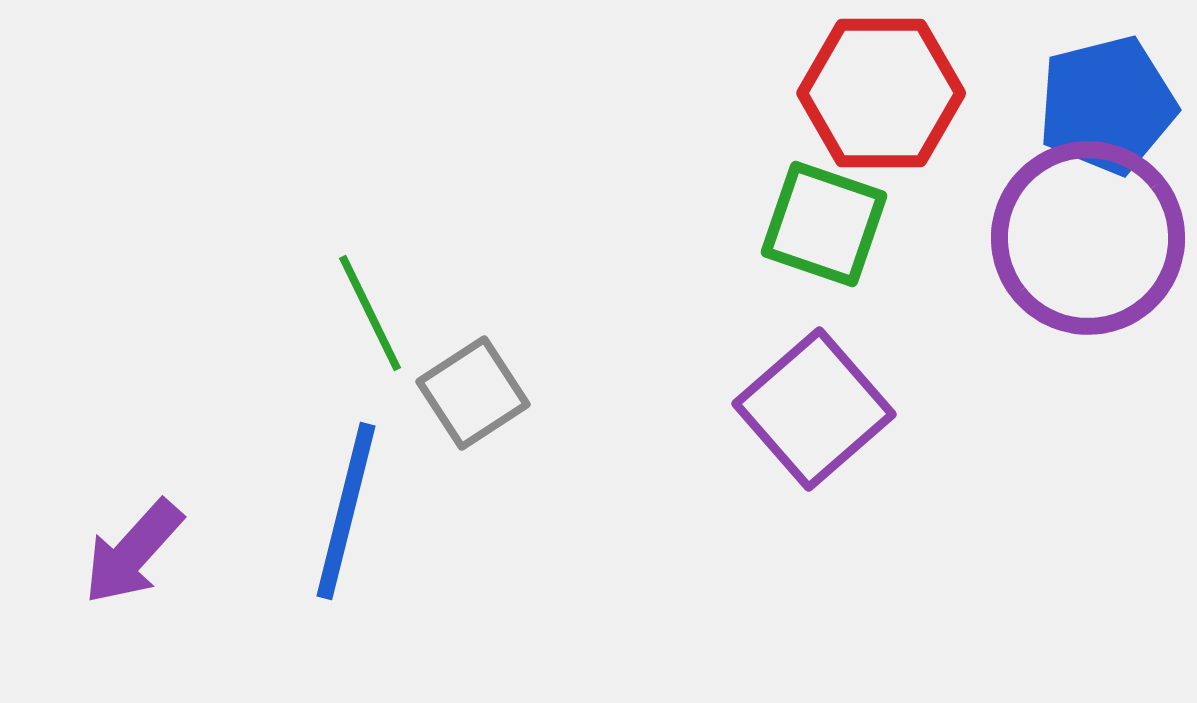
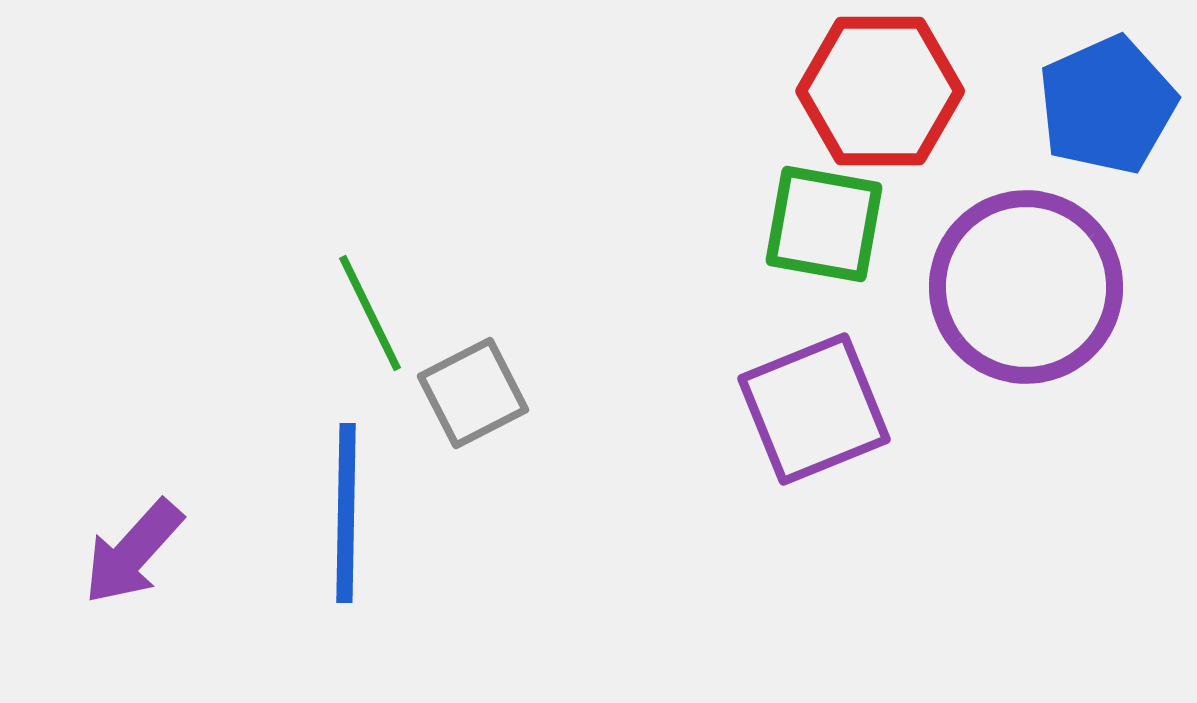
red hexagon: moved 1 px left, 2 px up
blue pentagon: rotated 10 degrees counterclockwise
green square: rotated 9 degrees counterclockwise
purple circle: moved 62 px left, 49 px down
gray square: rotated 6 degrees clockwise
purple square: rotated 19 degrees clockwise
blue line: moved 2 px down; rotated 13 degrees counterclockwise
